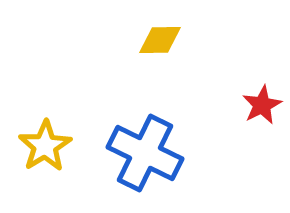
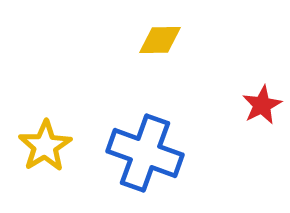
blue cross: rotated 6 degrees counterclockwise
